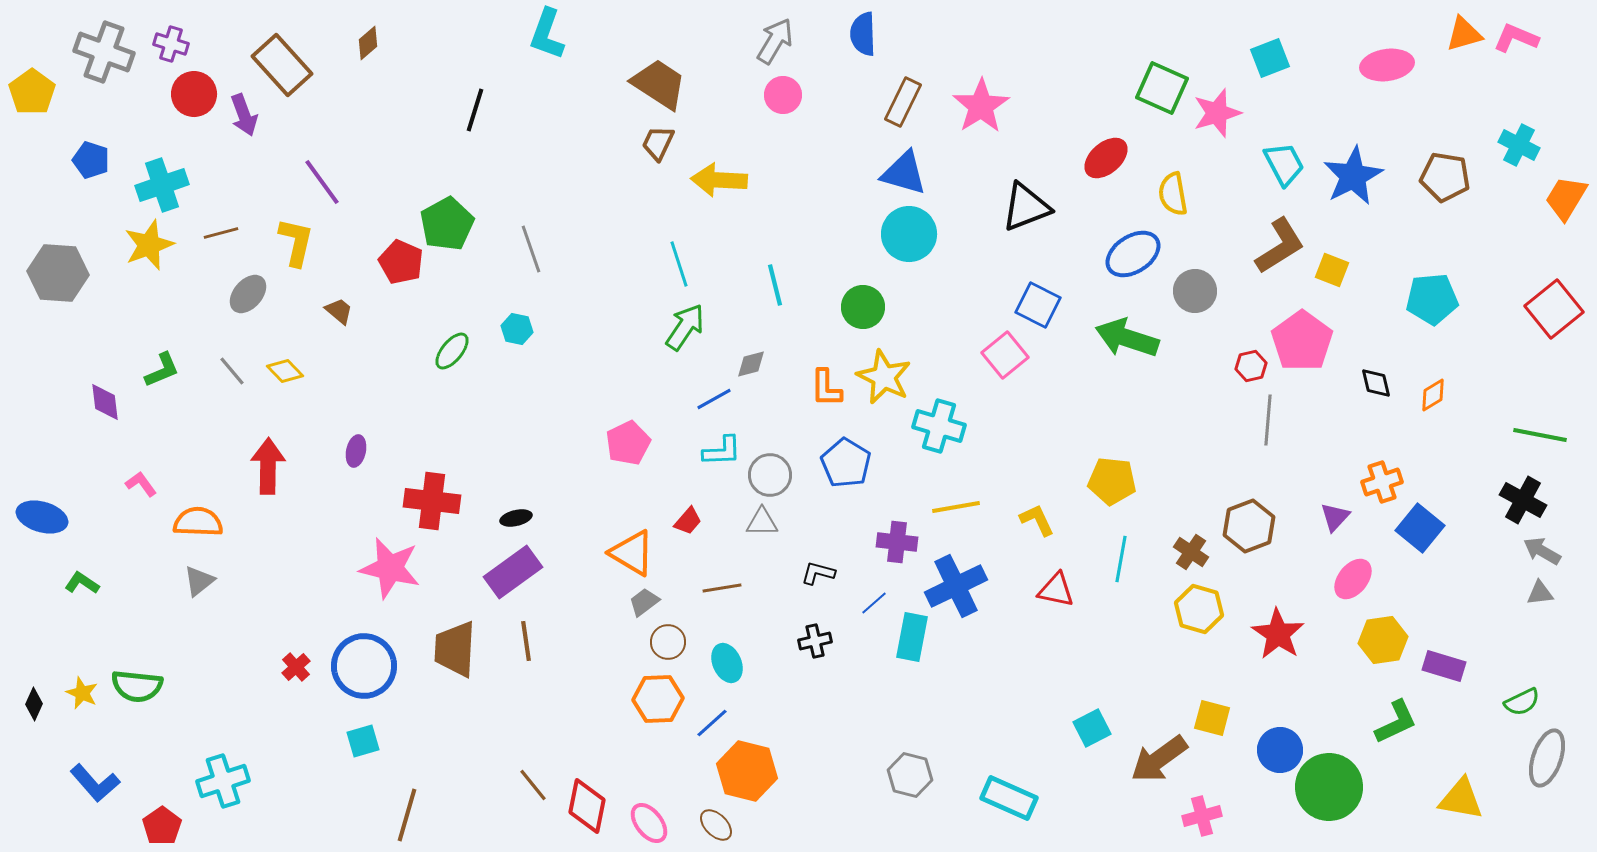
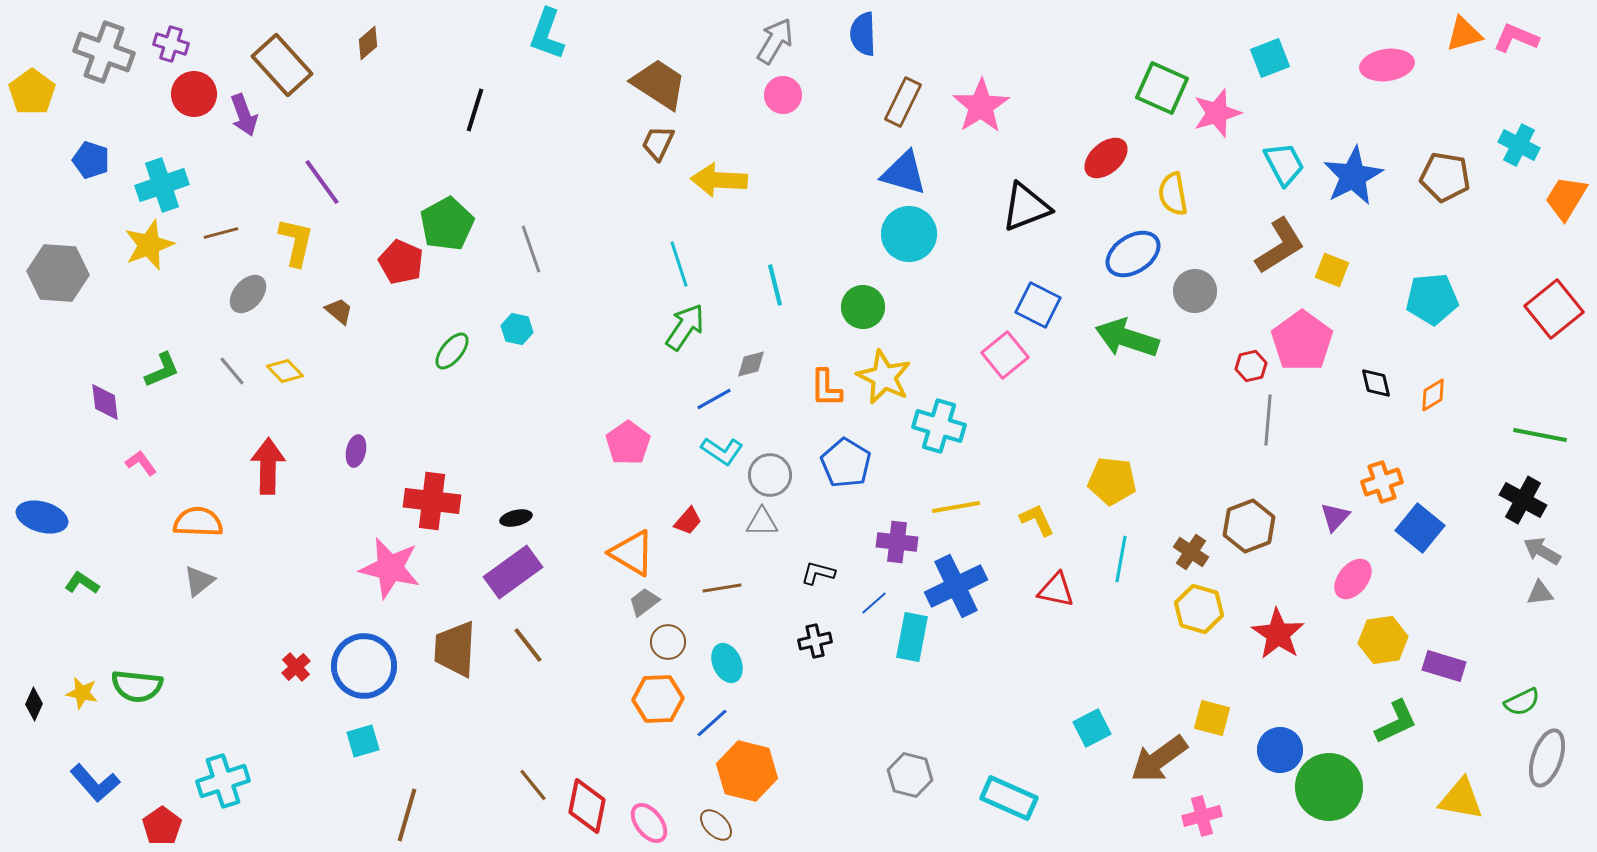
pink pentagon at (628, 443): rotated 9 degrees counterclockwise
cyan L-shape at (722, 451): rotated 36 degrees clockwise
pink L-shape at (141, 484): moved 21 px up
brown line at (526, 641): moved 2 px right, 4 px down; rotated 30 degrees counterclockwise
yellow star at (82, 693): rotated 12 degrees counterclockwise
